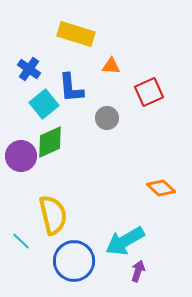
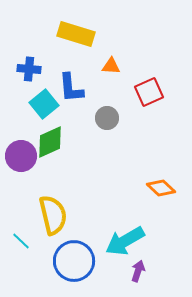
blue cross: rotated 30 degrees counterclockwise
